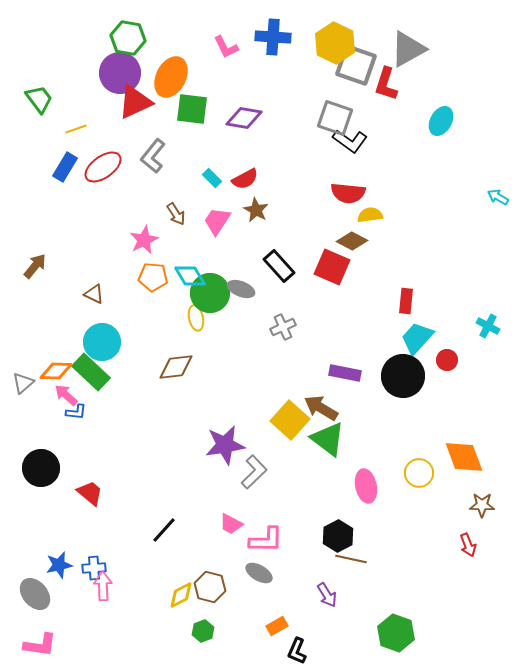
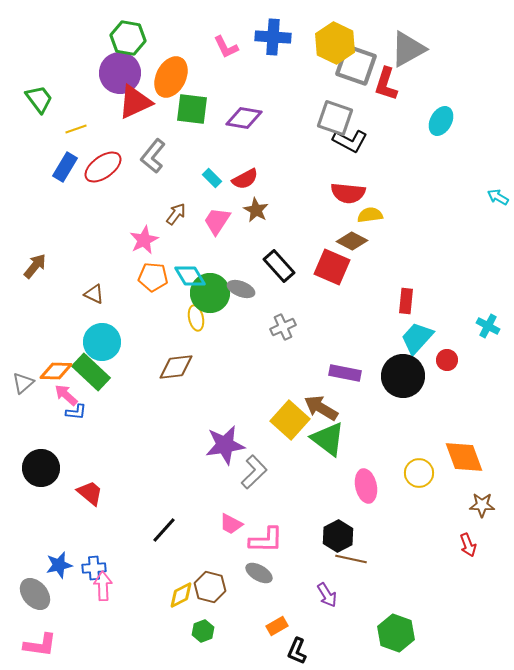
black L-shape at (350, 141): rotated 8 degrees counterclockwise
brown arrow at (176, 214): rotated 110 degrees counterclockwise
